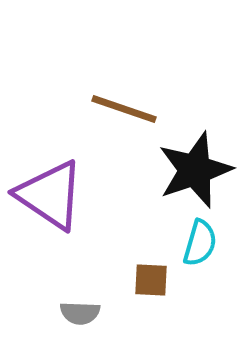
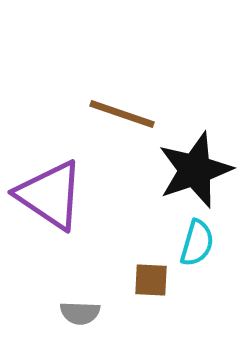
brown line: moved 2 px left, 5 px down
cyan semicircle: moved 3 px left
